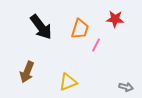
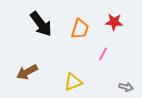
red star: moved 1 px left, 3 px down
black arrow: moved 3 px up
pink line: moved 7 px right, 9 px down
brown arrow: rotated 40 degrees clockwise
yellow triangle: moved 5 px right
